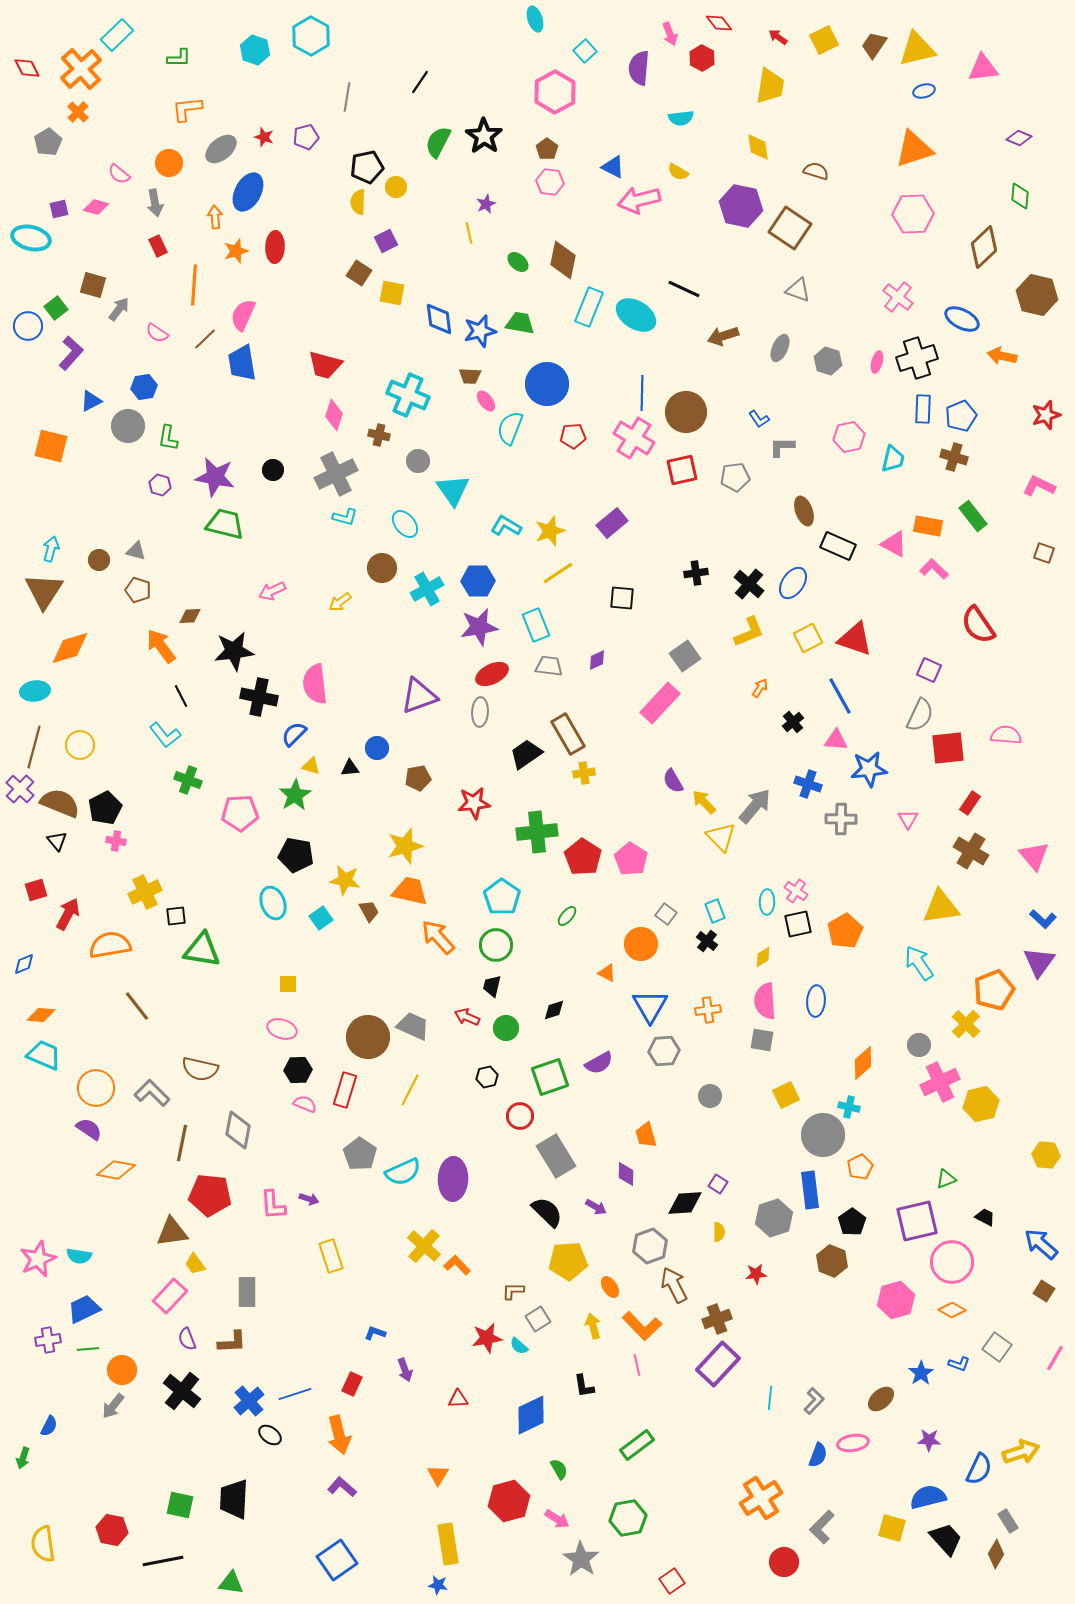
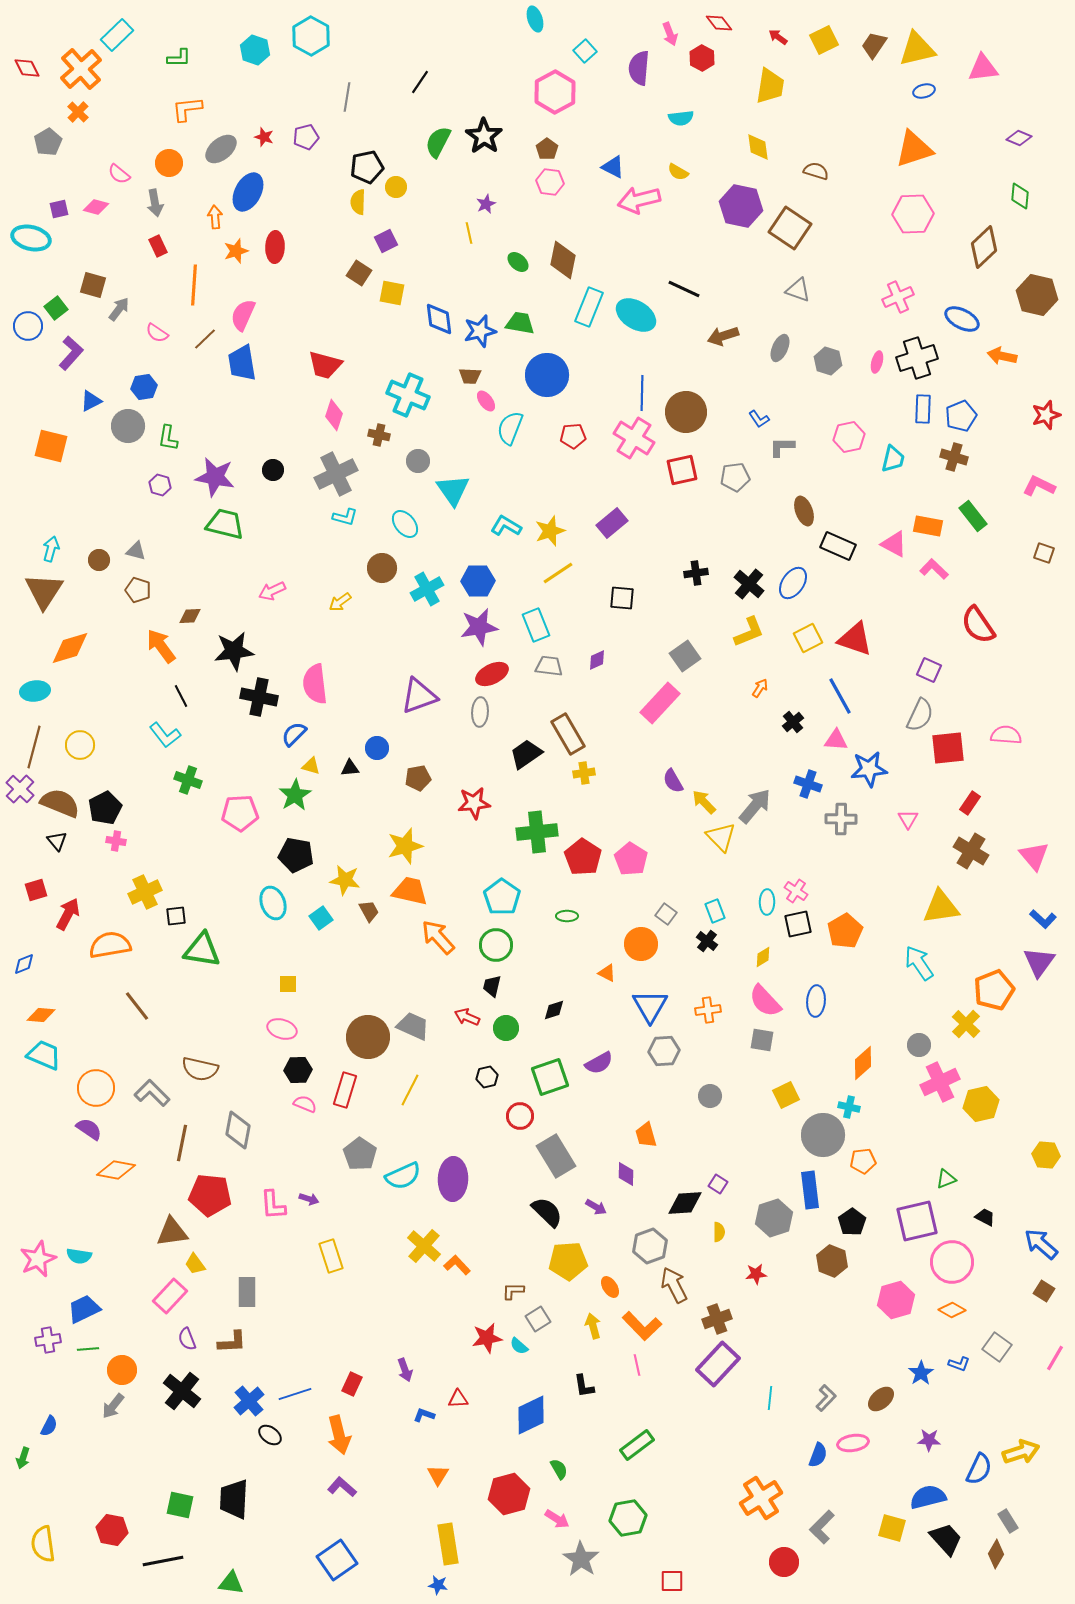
pink cross at (898, 297): rotated 28 degrees clockwise
blue circle at (547, 384): moved 9 px up
green ellipse at (567, 916): rotated 50 degrees clockwise
pink semicircle at (765, 1001): rotated 39 degrees counterclockwise
orange pentagon at (860, 1167): moved 3 px right, 6 px up; rotated 20 degrees clockwise
cyan semicircle at (403, 1172): moved 4 px down
blue L-shape at (375, 1333): moved 49 px right, 82 px down
gray L-shape at (814, 1401): moved 12 px right, 3 px up
red hexagon at (509, 1501): moved 7 px up
red square at (672, 1581): rotated 35 degrees clockwise
